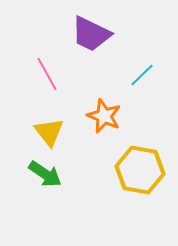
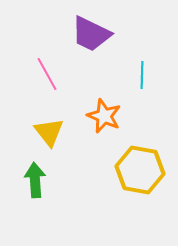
cyan line: rotated 44 degrees counterclockwise
green arrow: moved 10 px left, 6 px down; rotated 128 degrees counterclockwise
